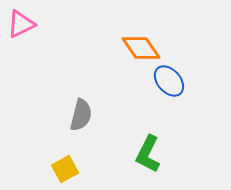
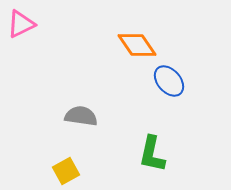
orange diamond: moved 4 px left, 3 px up
gray semicircle: moved 1 px down; rotated 96 degrees counterclockwise
green L-shape: moved 4 px right; rotated 15 degrees counterclockwise
yellow square: moved 1 px right, 2 px down
